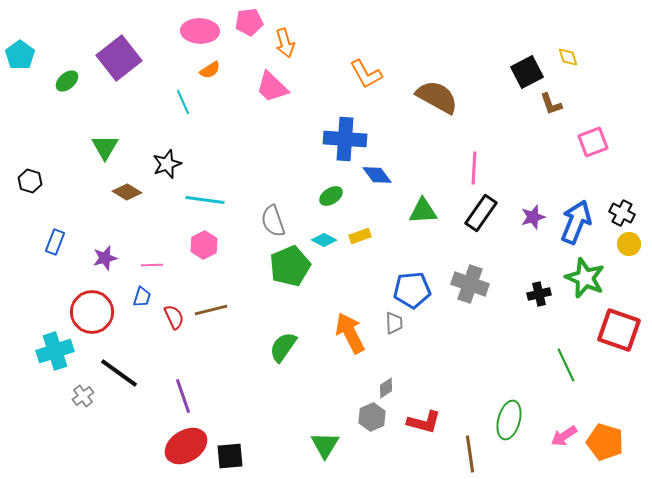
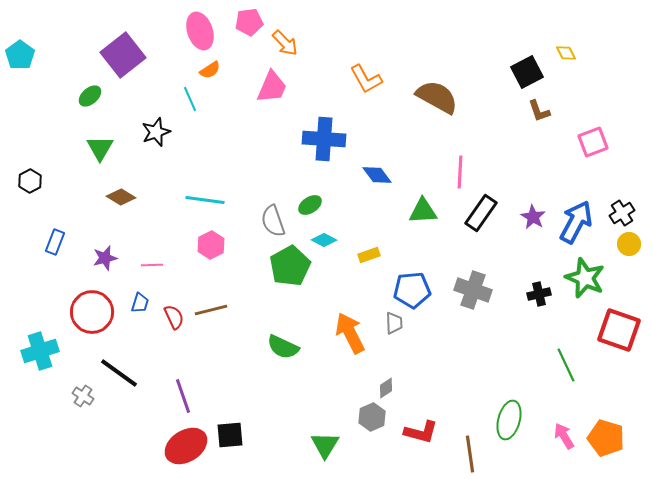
pink ellipse at (200, 31): rotated 69 degrees clockwise
orange arrow at (285, 43): rotated 28 degrees counterclockwise
yellow diamond at (568, 57): moved 2 px left, 4 px up; rotated 10 degrees counterclockwise
purple square at (119, 58): moved 4 px right, 3 px up
orange L-shape at (366, 74): moved 5 px down
green ellipse at (67, 81): moved 23 px right, 15 px down
pink trapezoid at (272, 87): rotated 111 degrees counterclockwise
cyan line at (183, 102): moved 7 px right, 3 px up
brown L-shape at (551, 104): moved 12 px left, 7 px down
blue cross at (345, 139): moved 21 px left
green triangle at (105, 147): moved 5 px left, 1 px down
black star at (167, 164): moved 11 px left, 32 px up
pink line at (474, 168): moved 14 px left, 4 px down
black hexagon at (30, 181): rotated 15 degrees clockwise
brown diamond at (127, 192): moved 6 px left, 5 px down
green ellipse at (331, 196): moved 21 px left, 9 px down
black cross at (622, 213): rotated 30 degrees clockwise
purple star at (533, 217): rotated 25 degrees counterclockwise
blue arrow at (576, 222): rotated 6 degrees clockwise
yellow rectangle at (360, 236): moved 9 px right, 19 px down
pink hexagon at (204, 245): moved 7 px right
green pentagon at (290, 266): rotated 6 degrees counterclockwise
gray cross at (470, 284): moved 3 px right, 6 px down
blue trapezoid at (142, 297): moved 2 px left, 6 px down
green semicircle at (283, 347): rotated 100 degrees counterclockwise
cyan cross at (55, 351): moved 15 px left
gray cross at (83, 396): rotated 20 degrees counterclockwise
red L-shape at (424, 422): moved 3 px left, 10 px down
pink arrow at (564, 436): rotated 92 degrees clockwise
orange pentagon at (605, 442): moved 1 px right, 4 px up
black square at (230, 456): moved 21 px up
